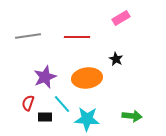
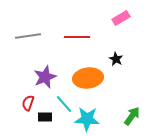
orange ellipse: moved 1 px right
cyan line: moved 2 px right
green arrow: rotated 60 degrees counterclockwise
